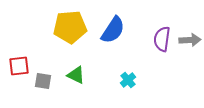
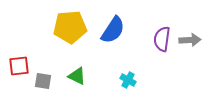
green triangle: moved 1 px right, 1 px down
cyan cross: rotated 21 degrees counterclockwise
